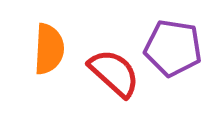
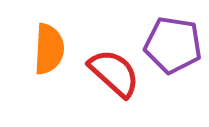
purple pentagon: moved 3 px up
